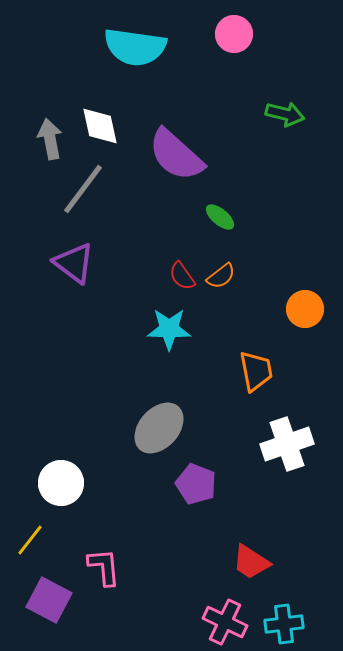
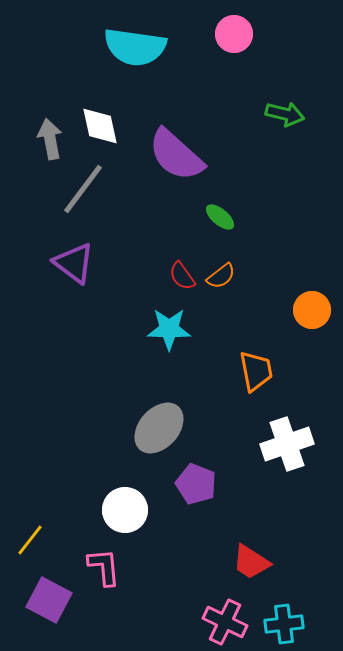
orange circle: moved 7 px right, 1 px down
white circle: moved 64 px right, 27 px down
